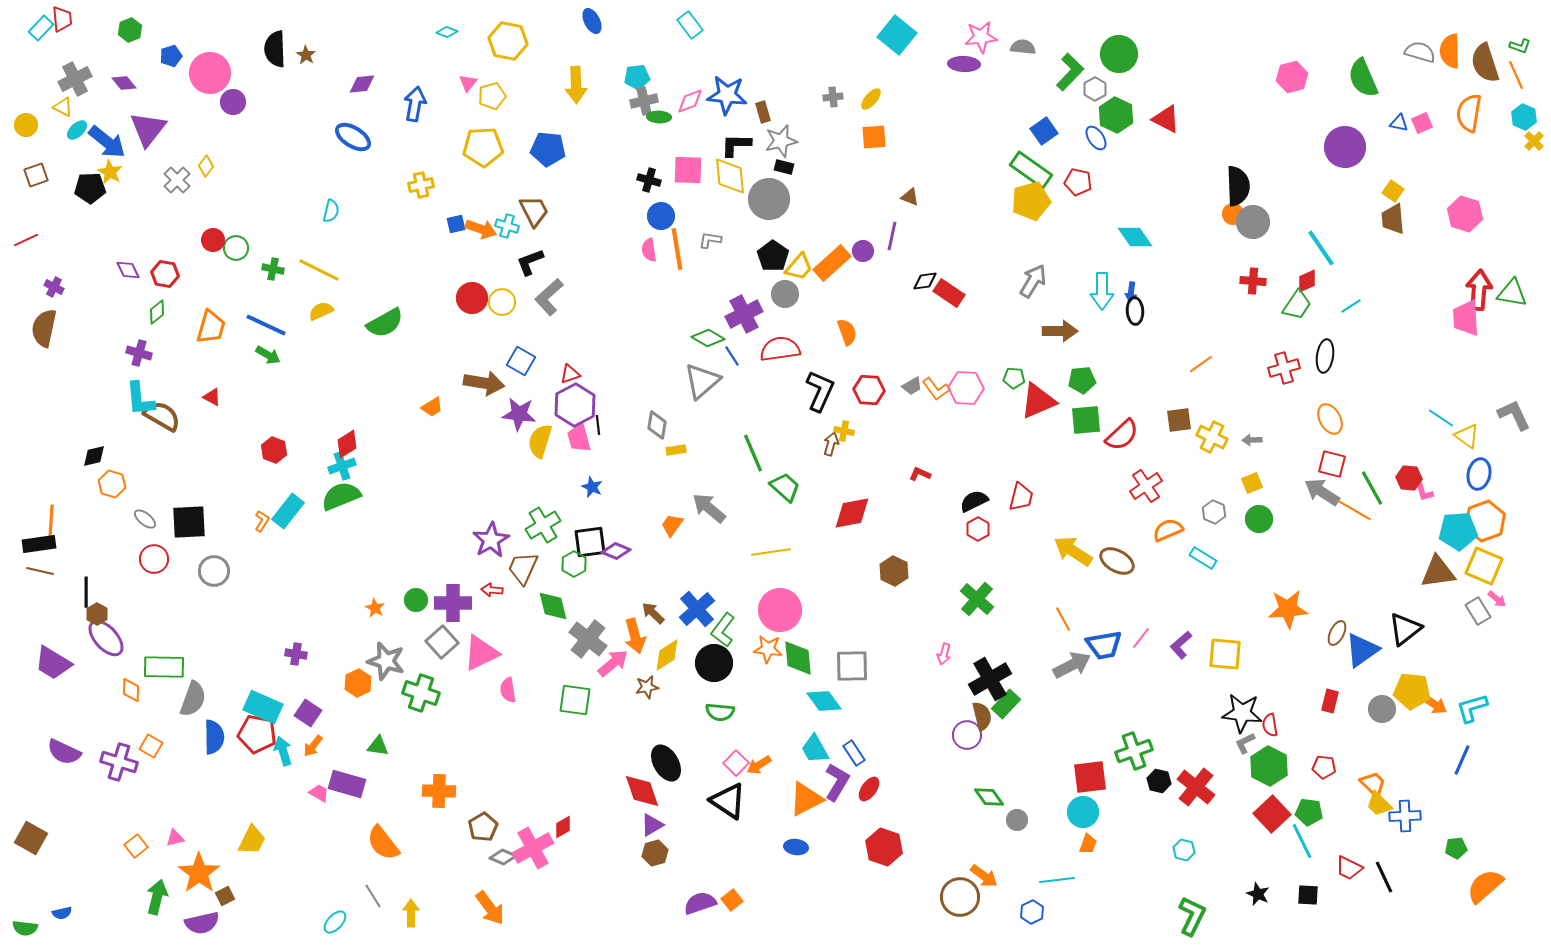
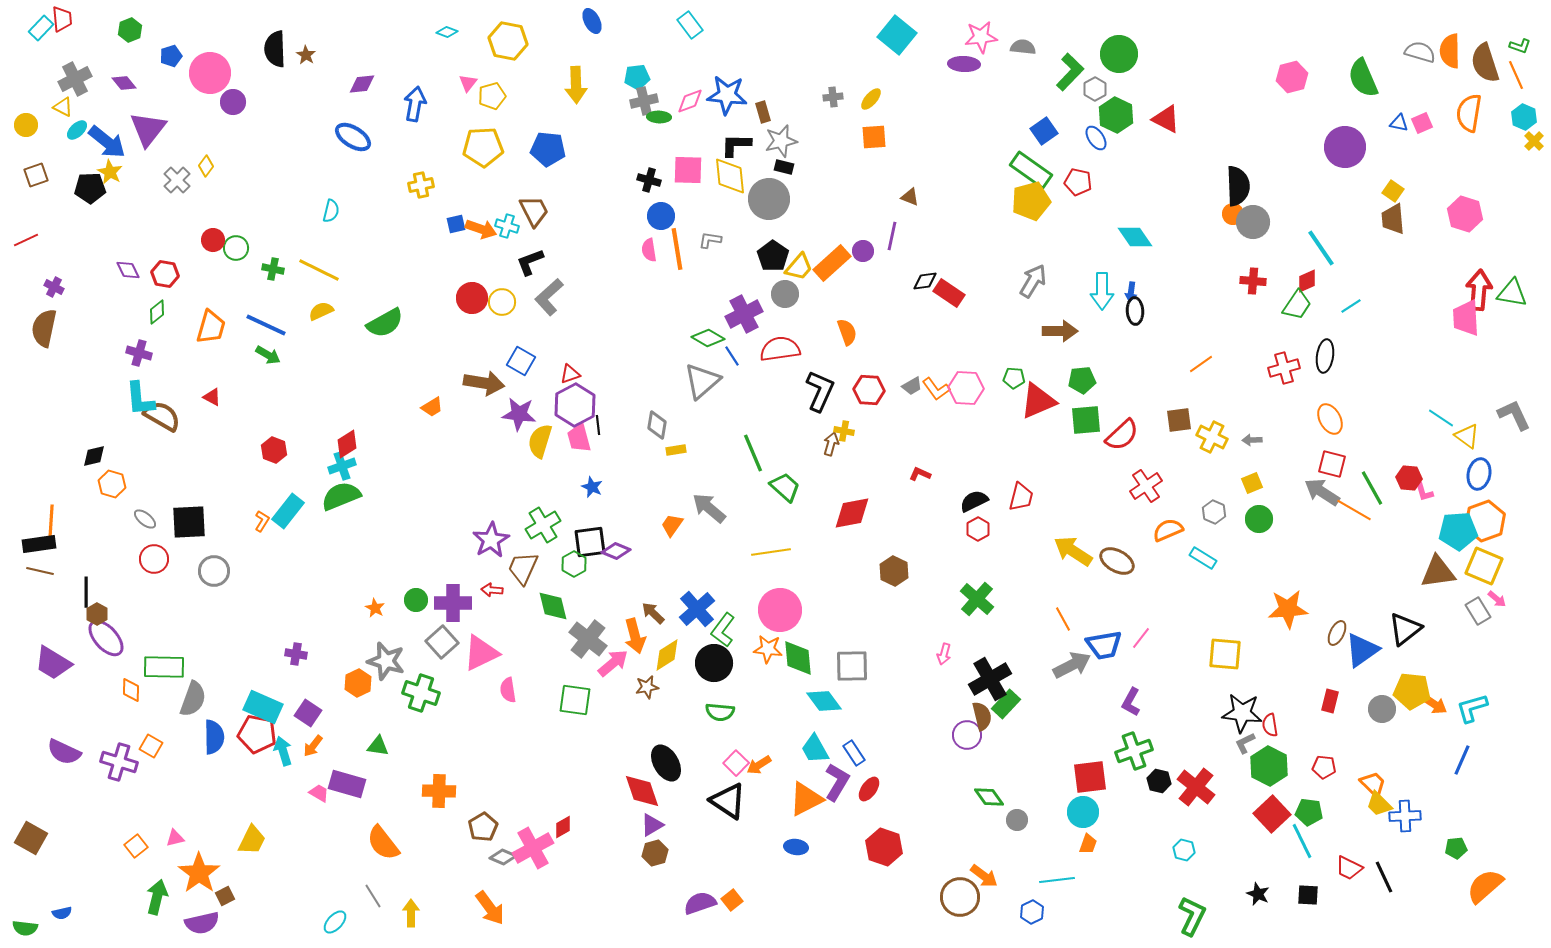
purple L-shape at (1181, 645): moved 50 px left, 57 px down; rotated 20 degrees counterclockwise
